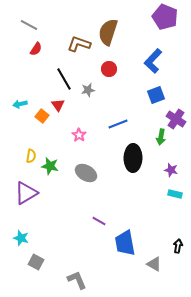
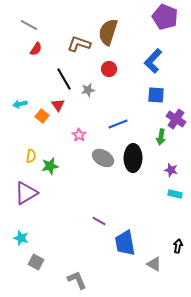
blue square: rotated 24 degrees clockwise
green star: rotated 24 degrees counterclockwise
gray ellipse: moved 17 px right, 15 px up
